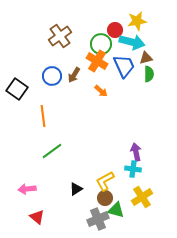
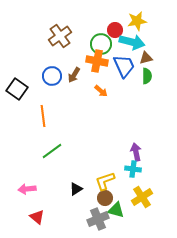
orange cross: rotated 20 degrees counterclockwise
green semicircle: moved 2 px left, 2 px down
yellow L-shape: rotated 10 degrees clockwise
